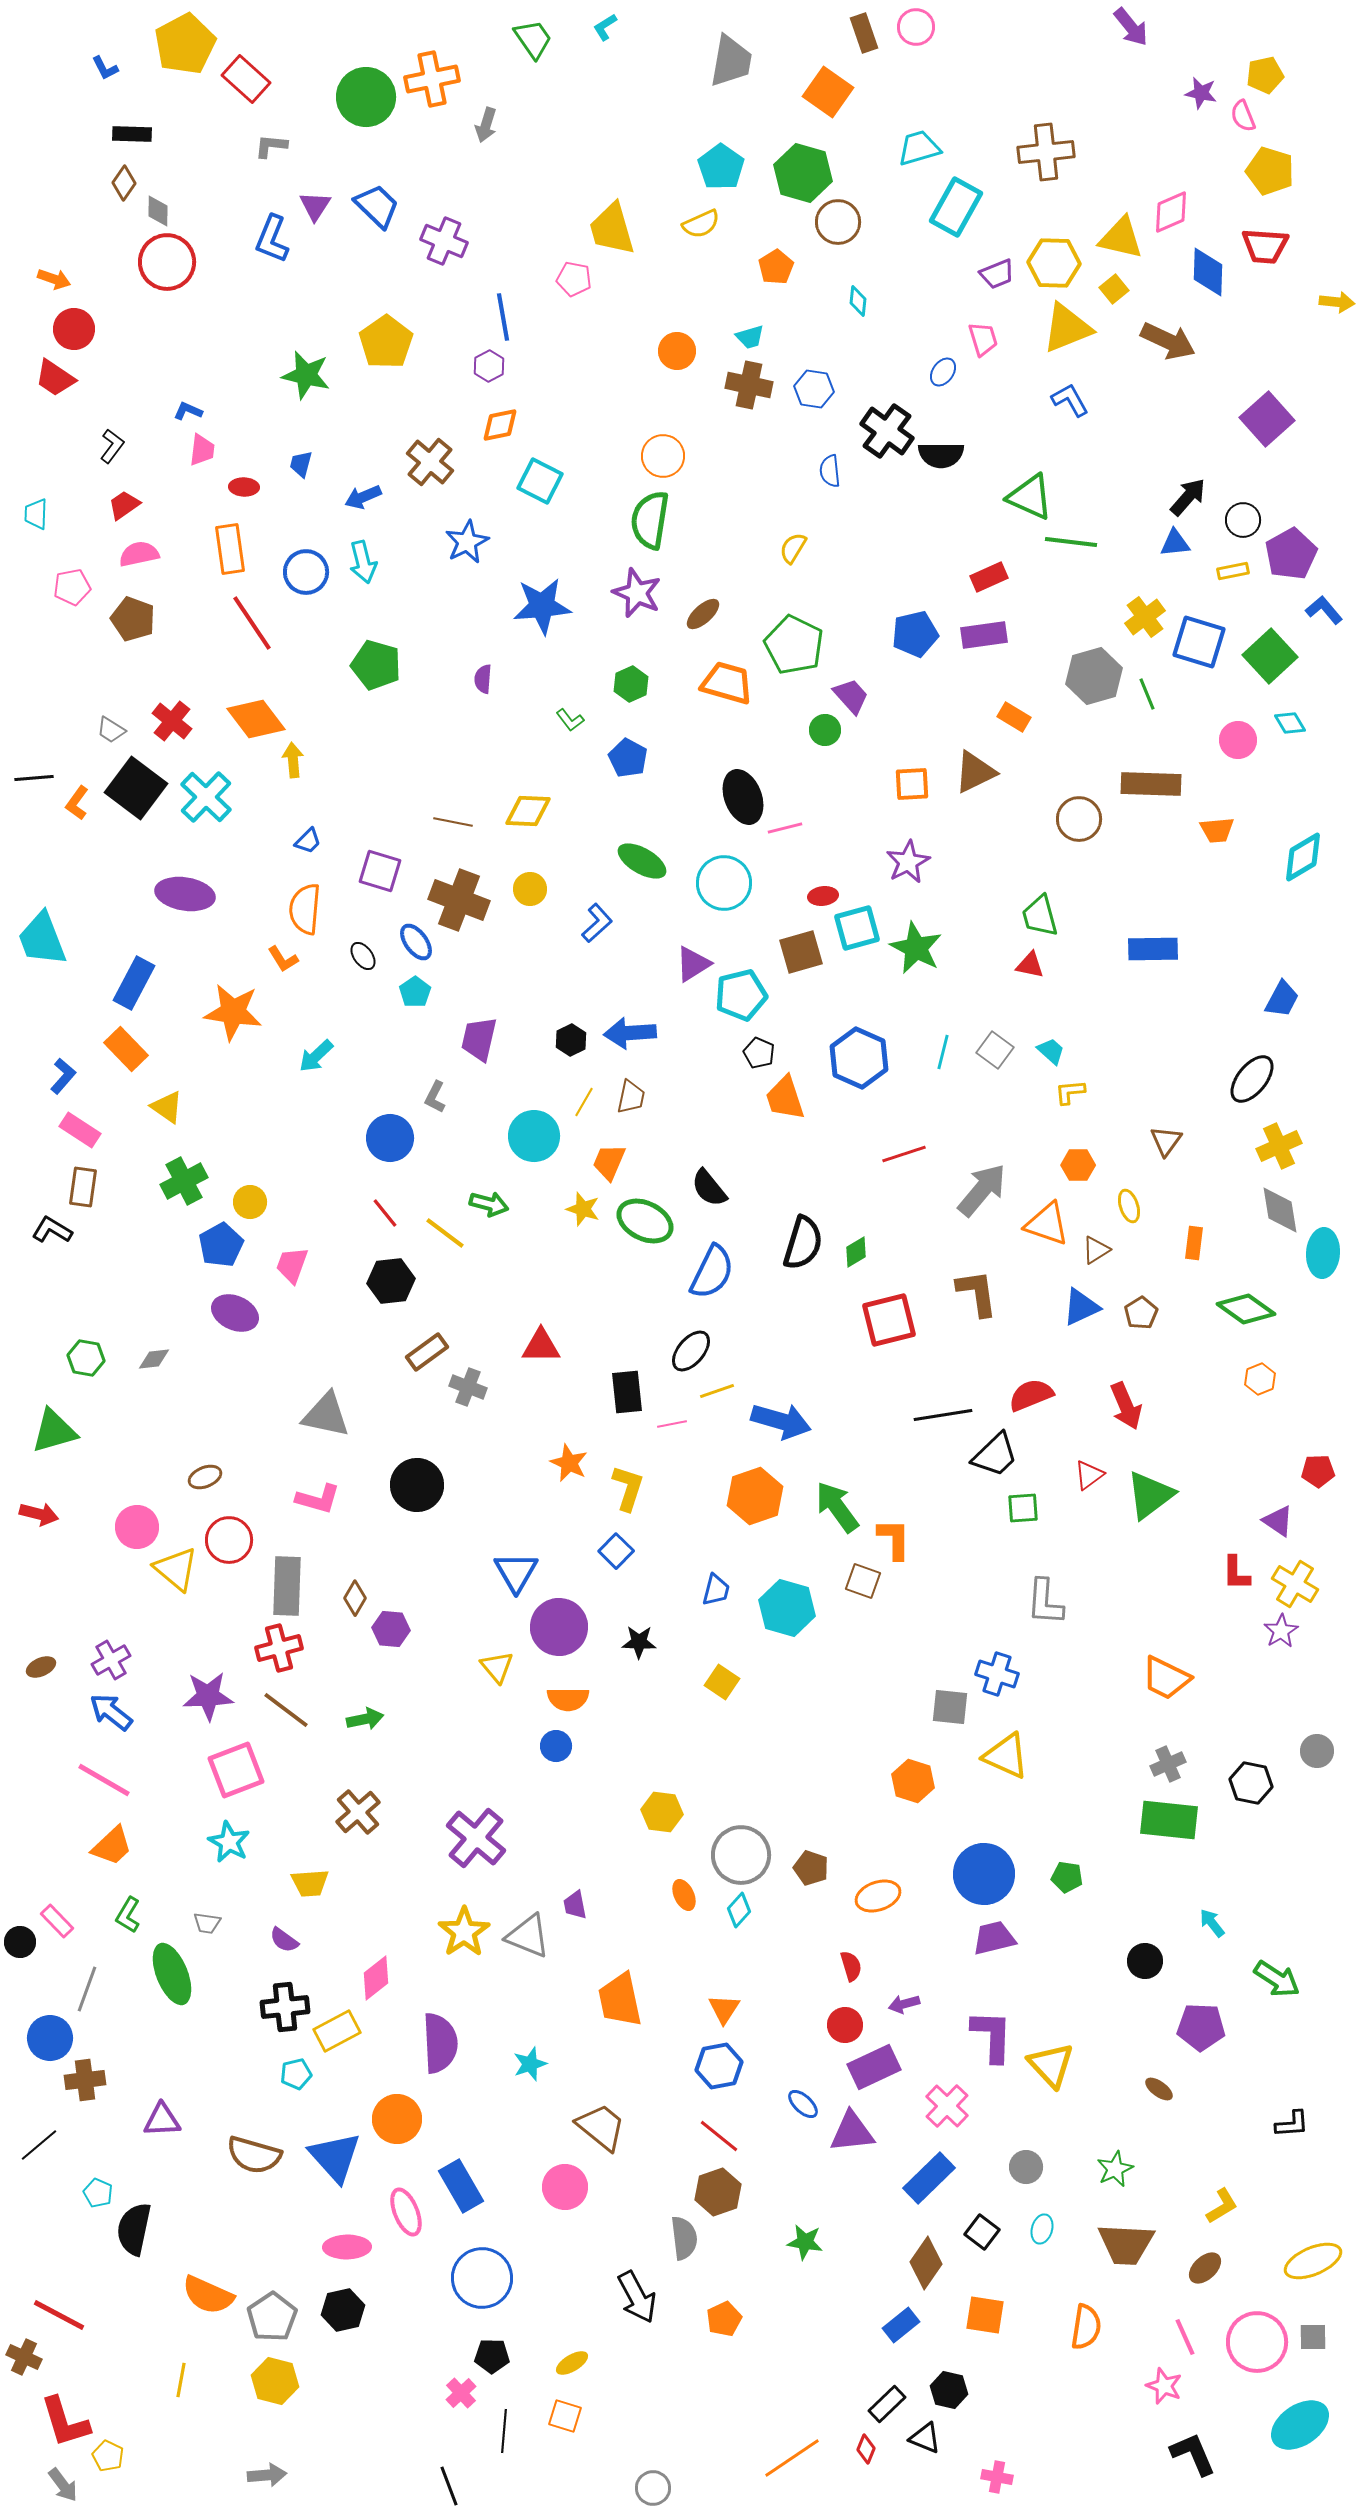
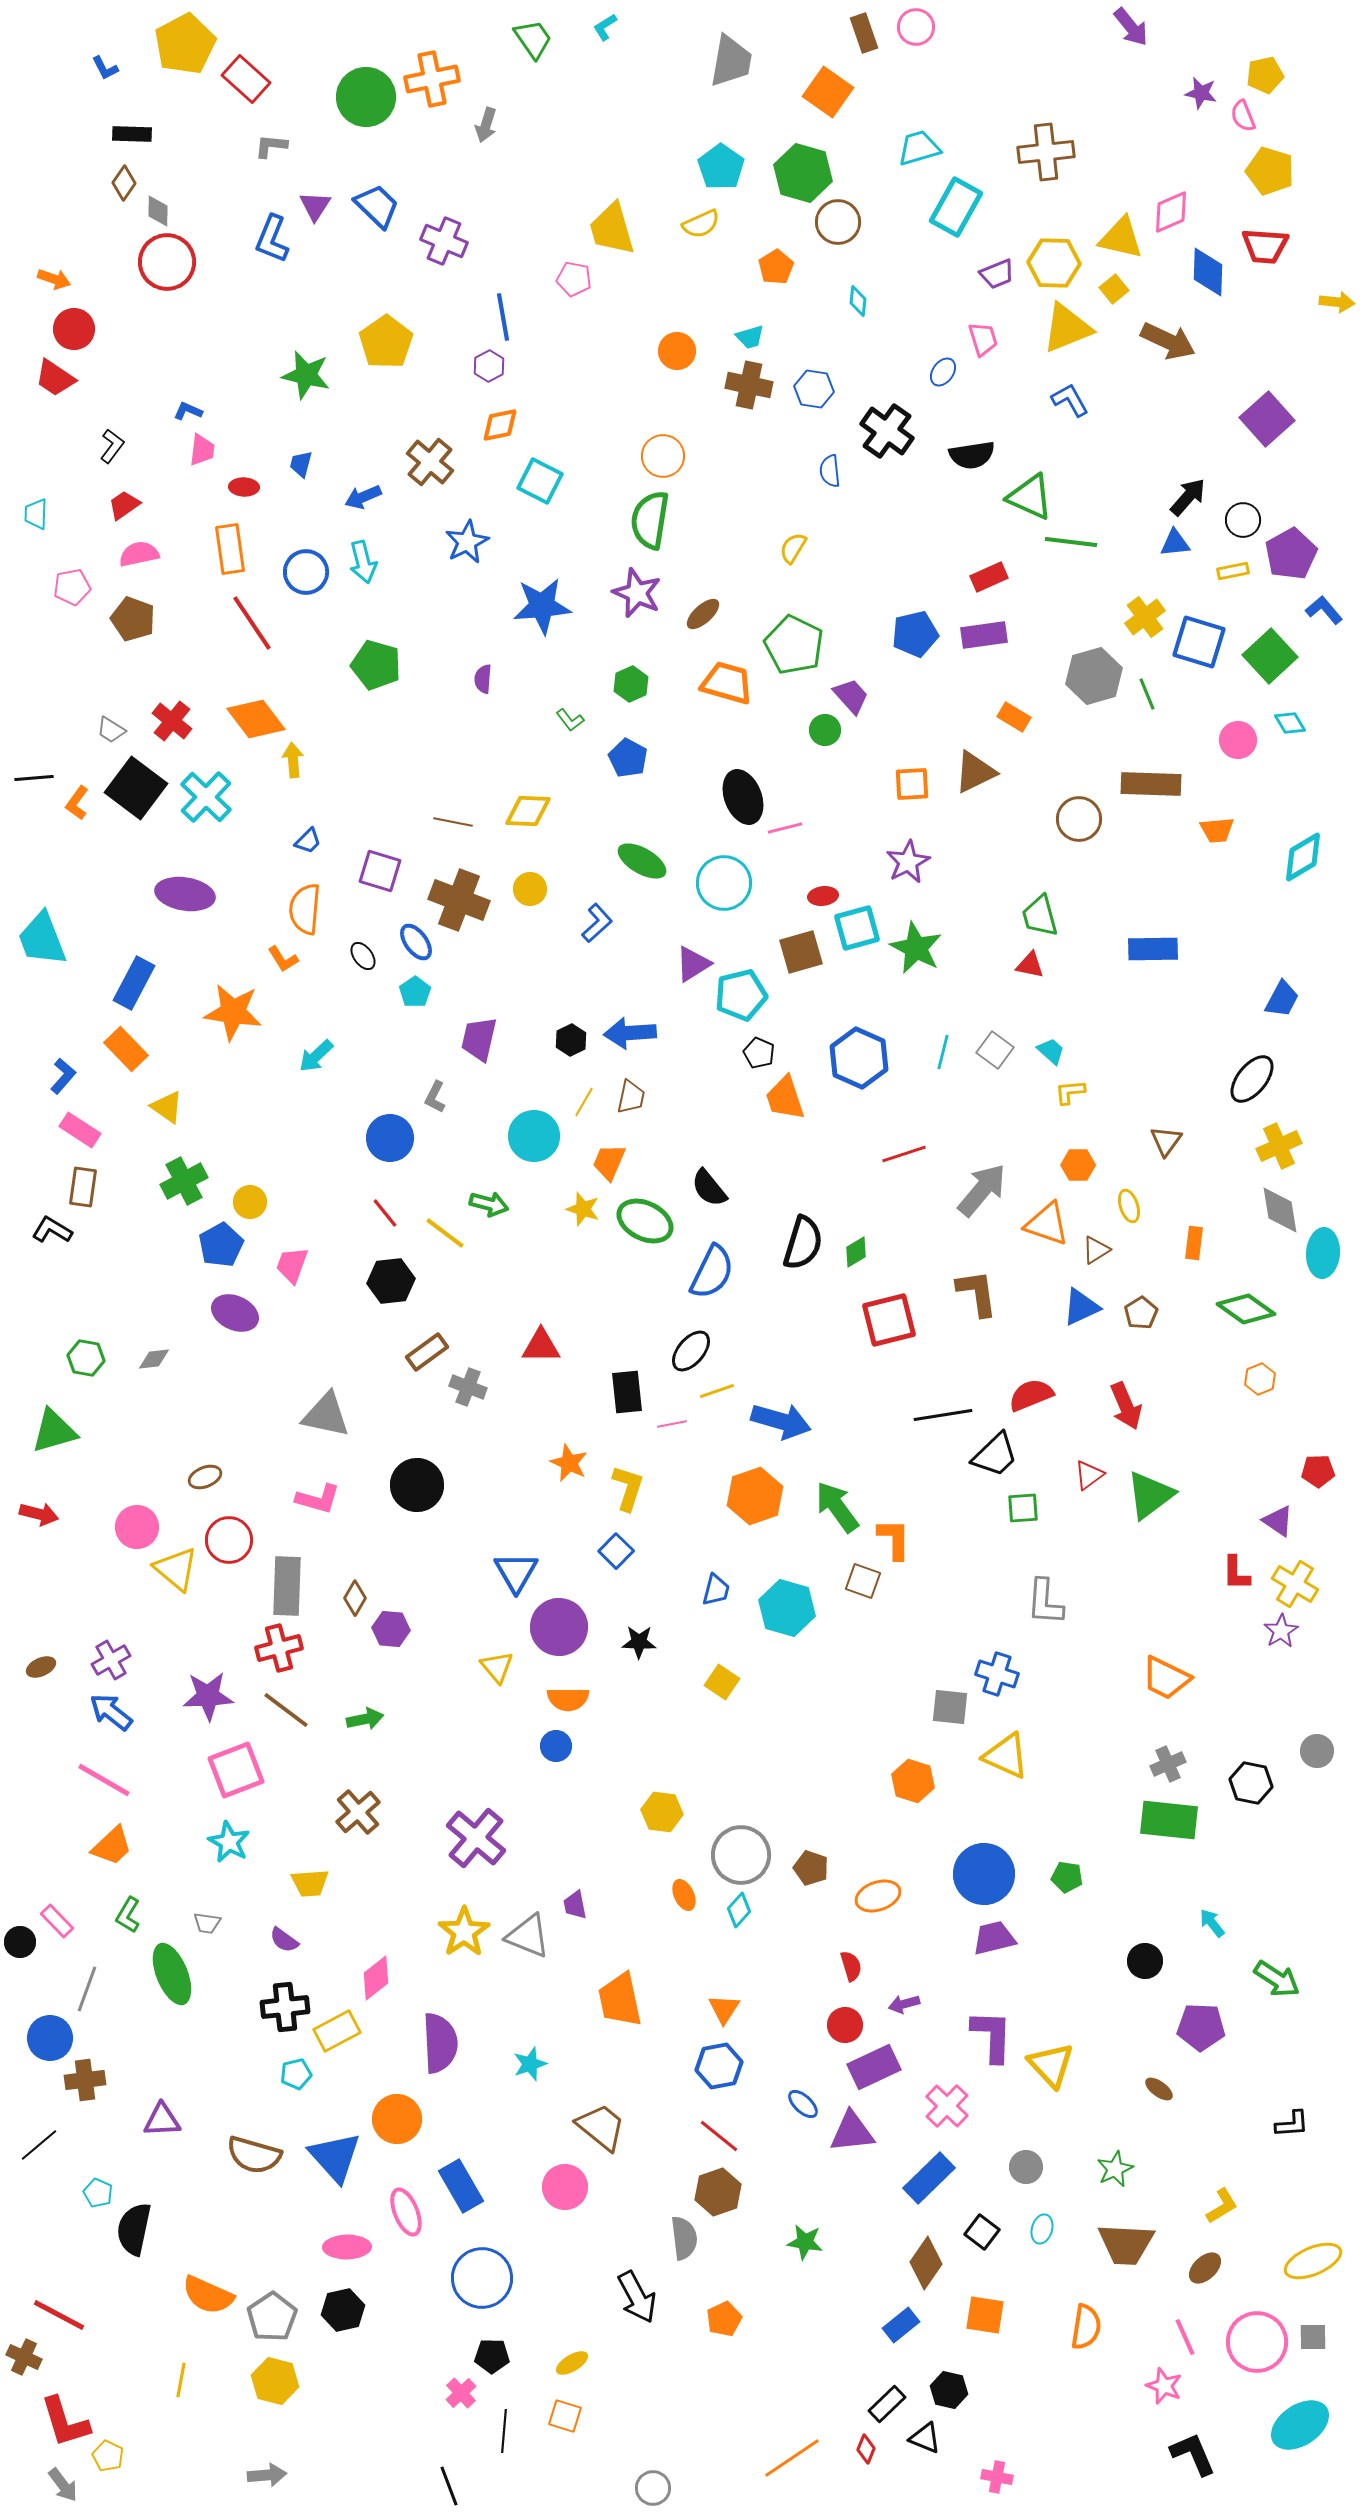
black semicircle at (941, 455): moved 31 px right; rotated 9 degrees counterclockwise
